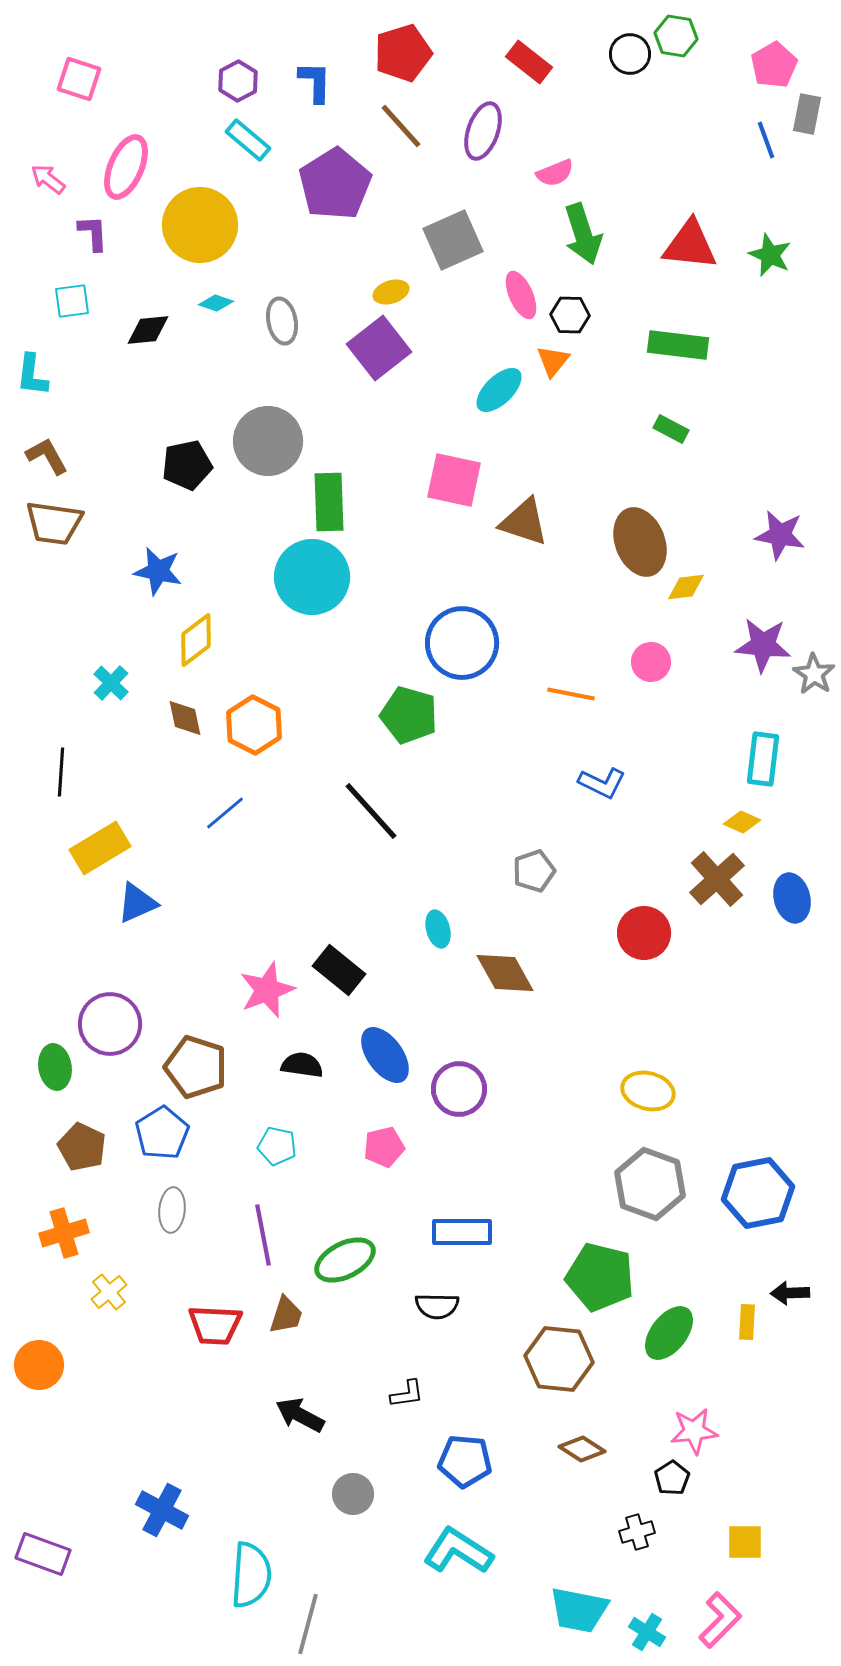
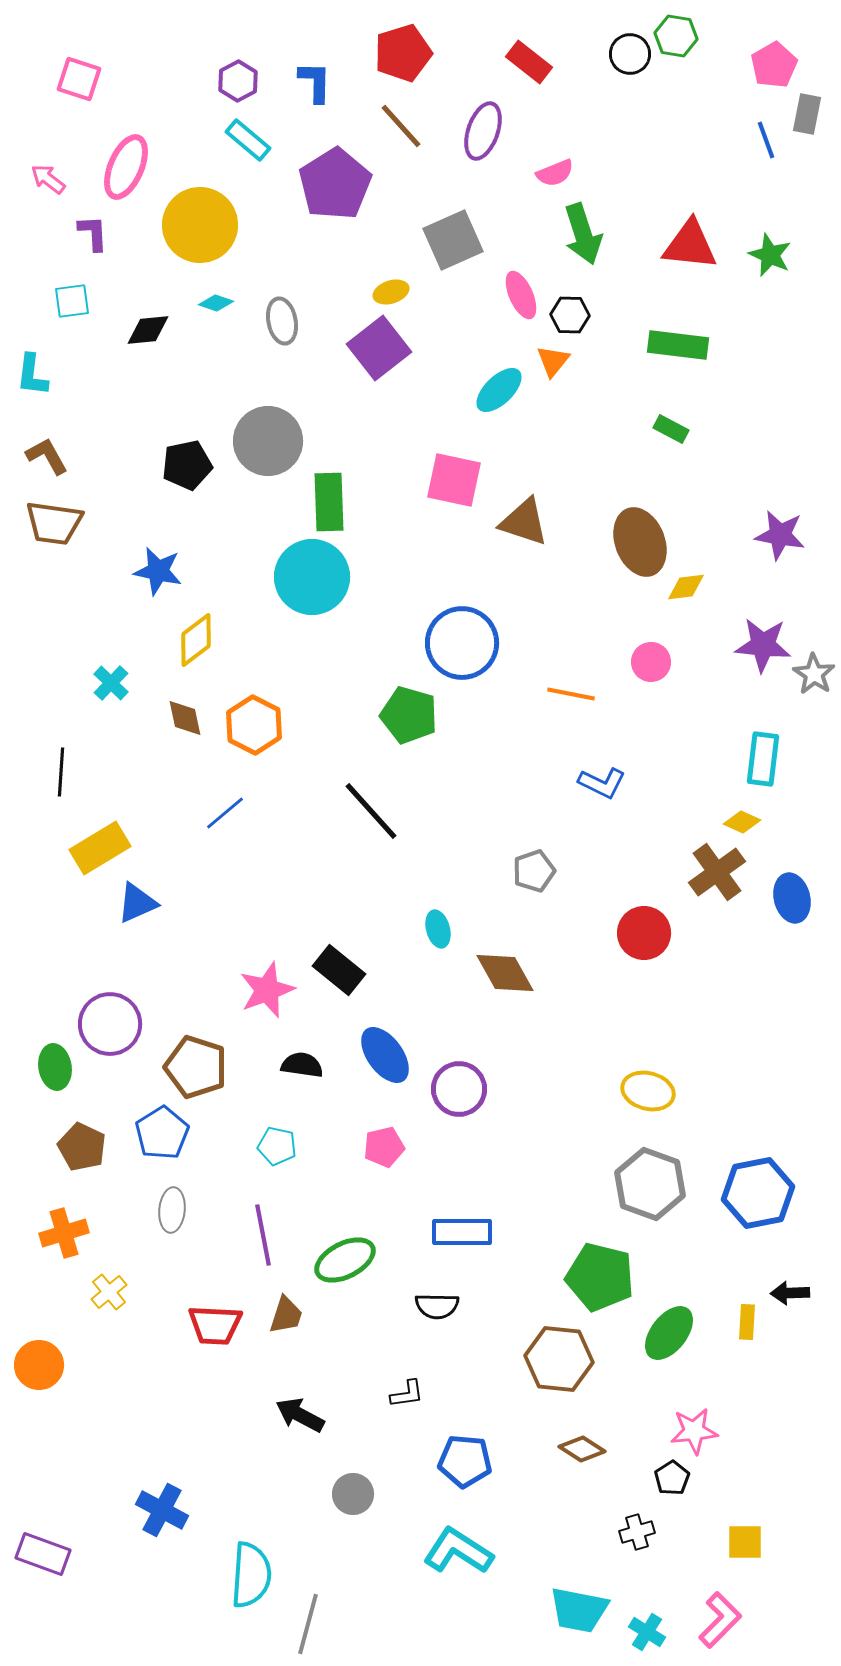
brown cross at (717, 879): moved 7 px up; rotated 6 degrees clockwise
